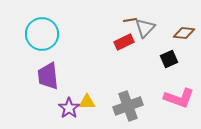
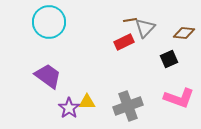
cyan circle: moved 7 px right, 12 px up
purple trapezoid: rotated 132 degrees clockwise
